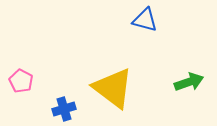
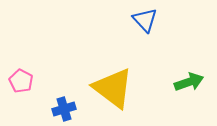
blue triangle: rotated 32 degrees clockwise
